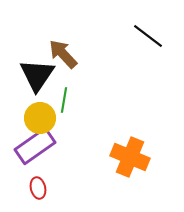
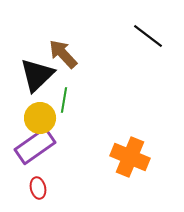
black triangle: rotated 12 degrees clockwise
